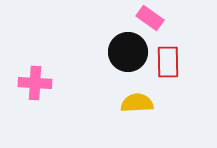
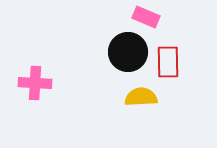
pink rectangle: moved 4 px left, 1 px up; rotated 12 degrees counterclockwise
yellow semicircle: moved 4 px right, 6 px up
